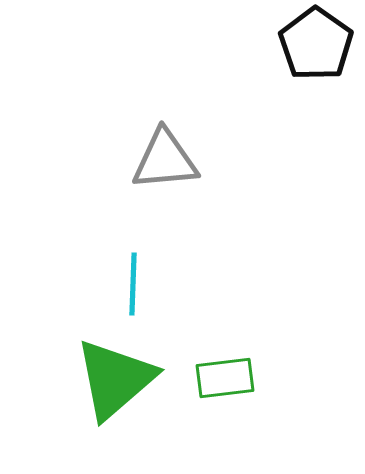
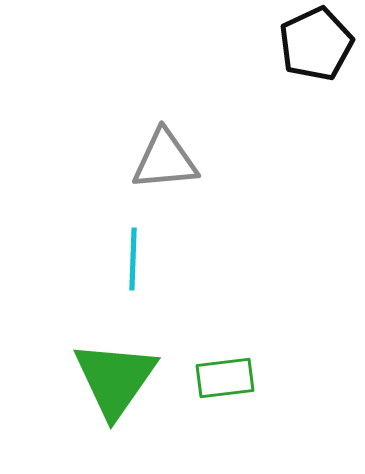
black pentagon: rotated 12 degrees clockwise
cyan line: moved 25 px up
green triangle: rotated 14 degrees counterclockwise
